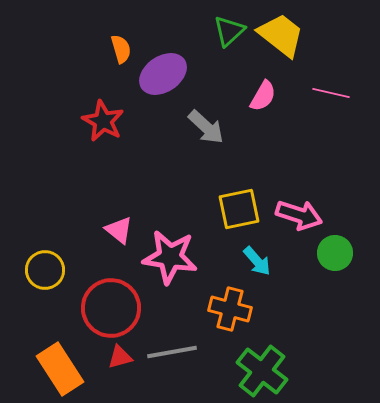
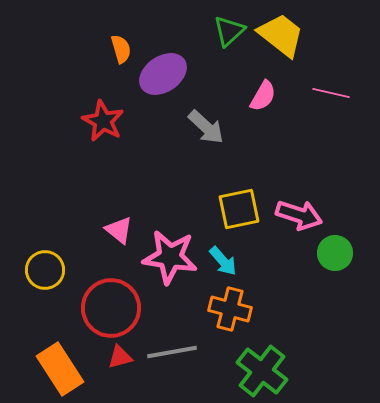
cyan arrow: moved 34 px left
